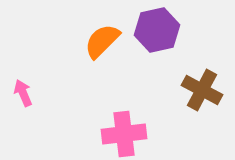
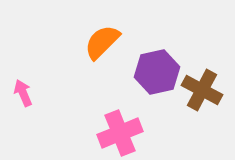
purple hexagon: moved 42 px down
orange semicircle: moved 1 px down
pink cross: moved 4 px left, 1 px up; rotated 15 degrees counterclockwise
